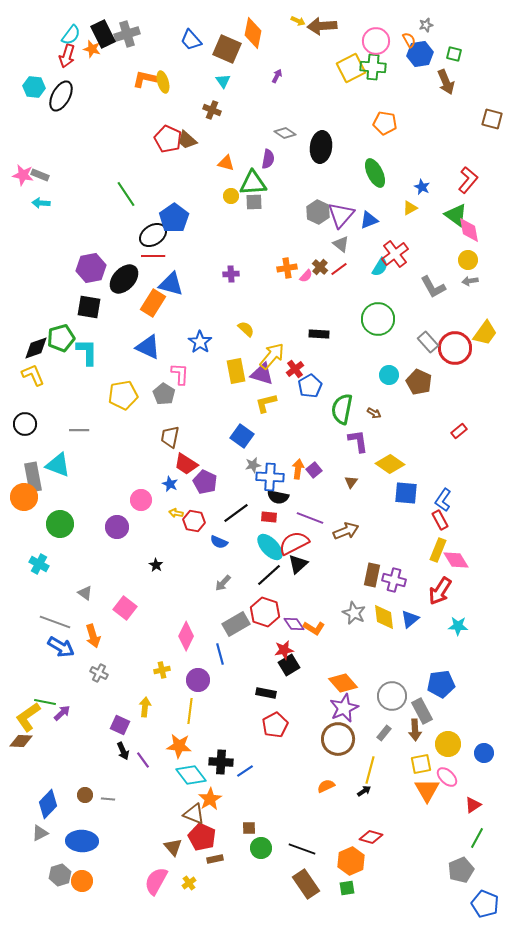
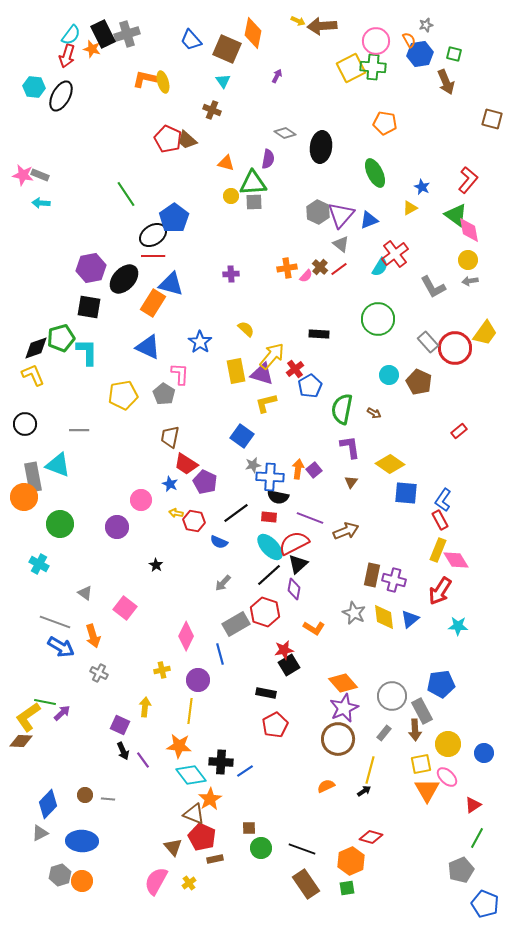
purple L-shape at (358, 441): moved 8 px left, 6 px down
purple diamond at (294, 624): moved 35 px up; rotated 45 degrees clockwise
